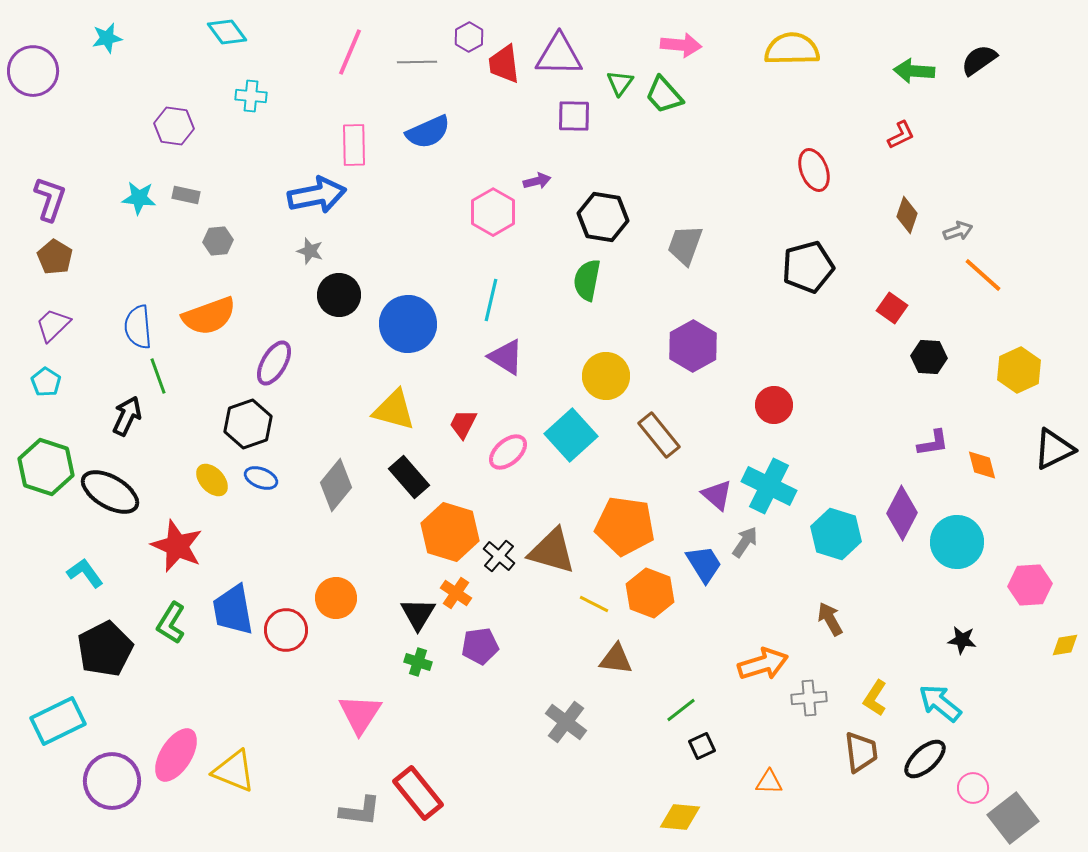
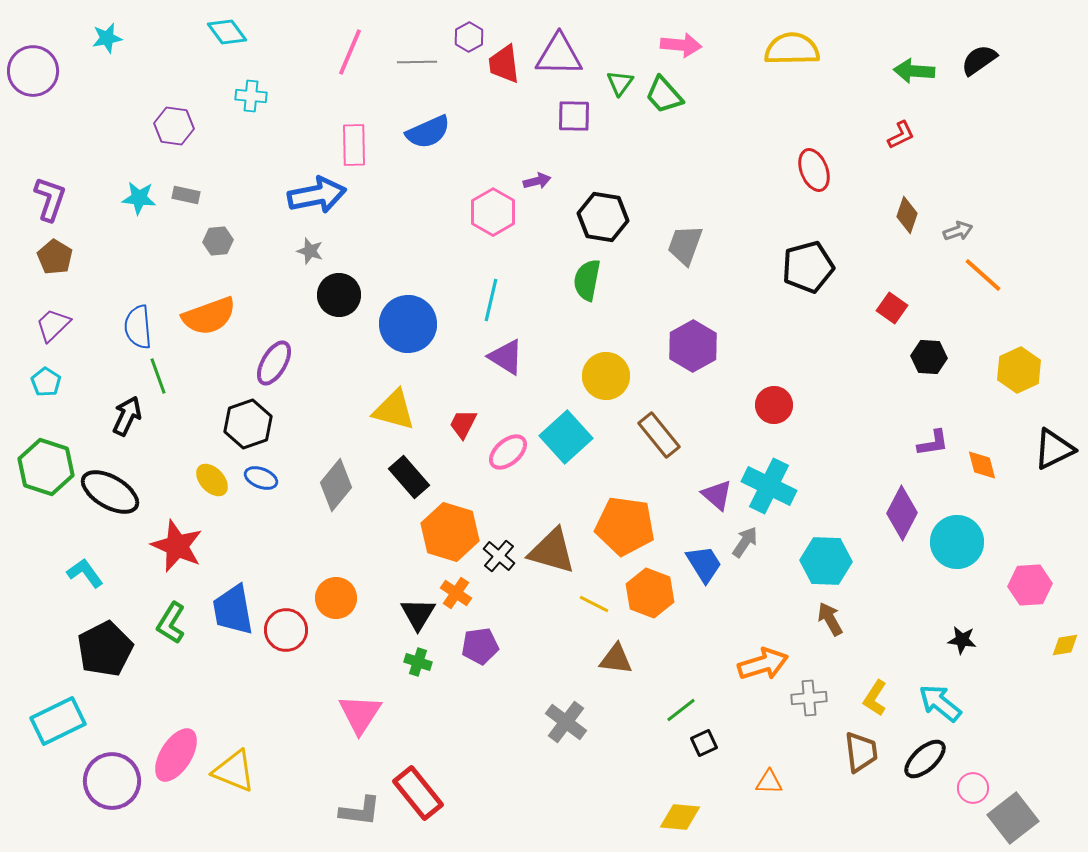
cyan square at (571, 435): moved 5 px left, 2 px down
cyan hexagon at (836, 534): moved 10 px left, 27 px down; rotated 15 degrees counterclockwise
black square at (702, 746): moved 2 px right, 3 px up
